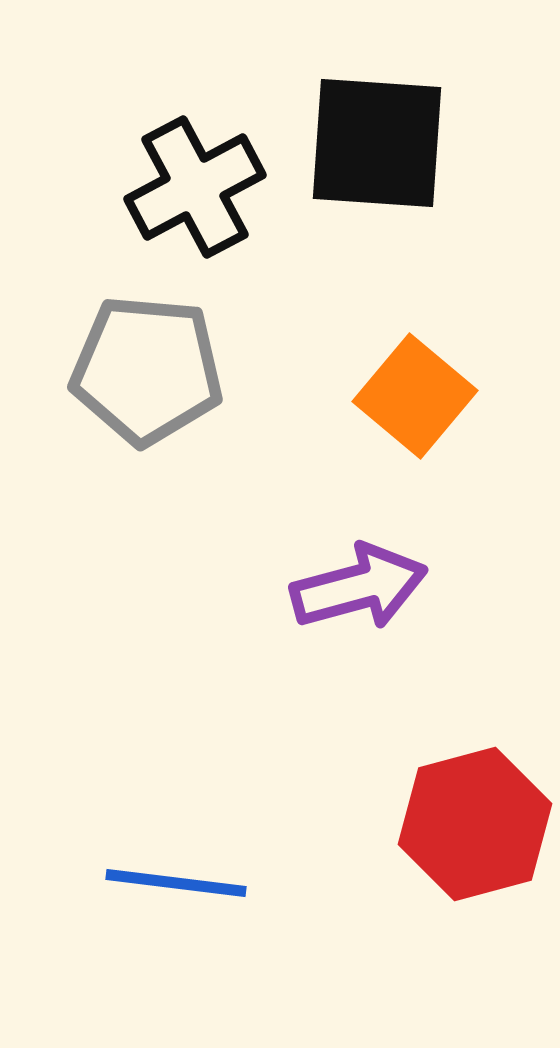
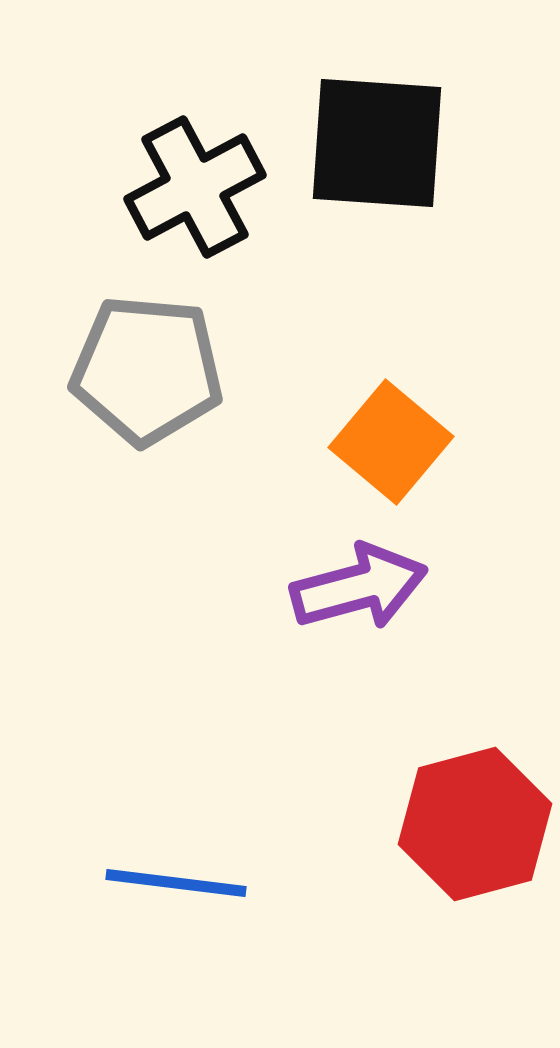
orange square: moved 24 px left, 46 px down
